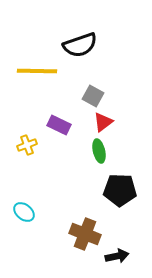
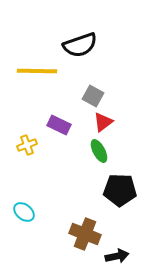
green ellipse: rotated 15 degrees counterclockwise
